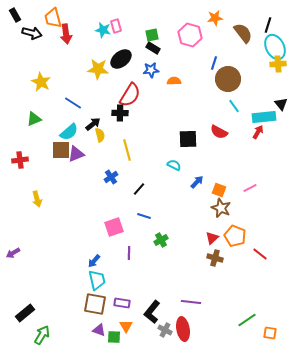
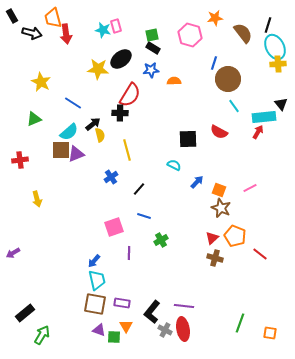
black rectangle at (15, 15): moved 3 px left, 1 px down
purple line at (191, 302): moved 7 px left, 4 px down
green line at (247, 320): moved 7 px left, 3 px down; rotated 36 degrees counterclockwise
